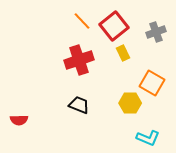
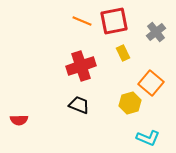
orange line: rotated 24 degrees counterclockwise
red square: moved 5 px up; rotated 28 degrees clockwise
gray cross: rotated 18 degrees counterclockwise
red cross: moved 2 px right, 6 px down
orange square: moved 1 px left; rotated 10 degrees clockwise
yellow hexagon: rotated 15 degrees counterclockwise
